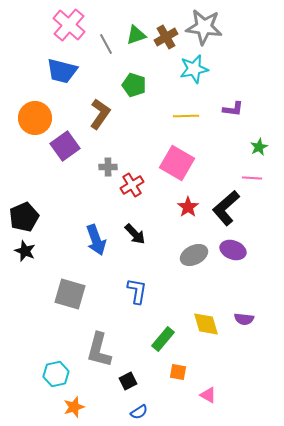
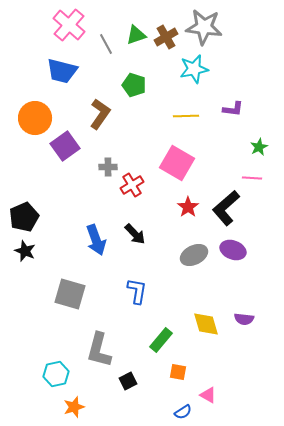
green rectangle: moved 2 px left, 1 px down
blue semicircle: moved 44 px right
